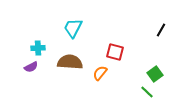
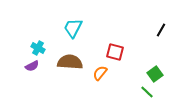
cyan cross: rotated 32 degrees clockwise
purple semicircle: moved 1 px right, 1 px up
